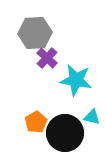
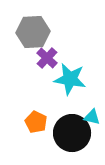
gray hexagon: moved 2 px left, 1 px up
cyan star: moved 6 px left, 1 px up
orange pentagon: rotated 15 degrees counterclockwise
black circle: moved 7 px right
